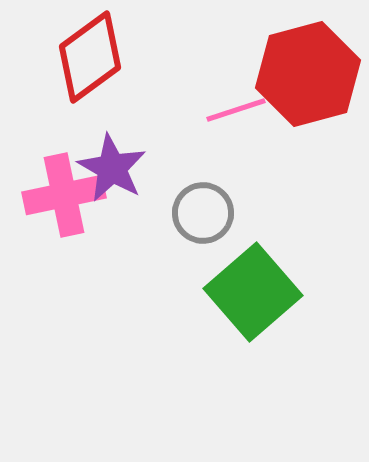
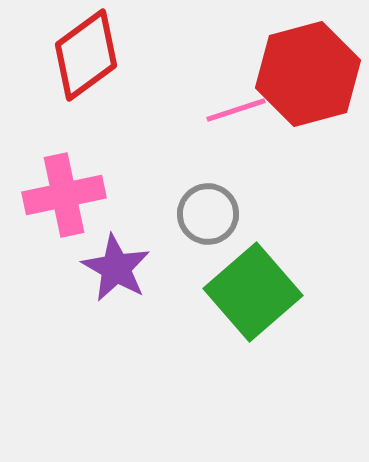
red diamond: moved 4 px left, 2 px up
purple star: moved 4 px right, 100 px down
gray circle: moved 5 px right, 1 px down
